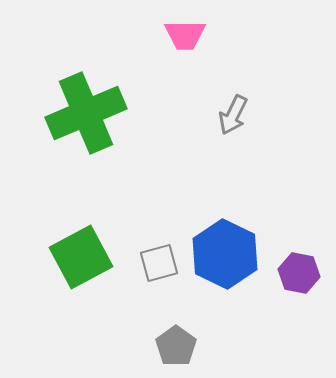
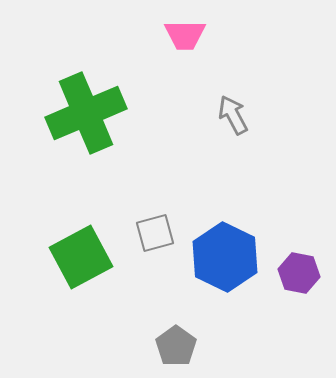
gray arrow: rotated 126 degrees clockwise
blue hexagon: moved 3 px down
gray square: moved 4 px left, 30 px up
